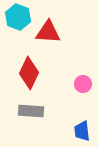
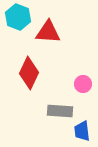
gray rectangle: moved 29 px right
